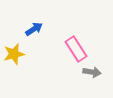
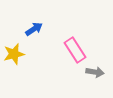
pink rectangle: moved 1 px left, 1 px down
gray arrow: moved 3 px right
